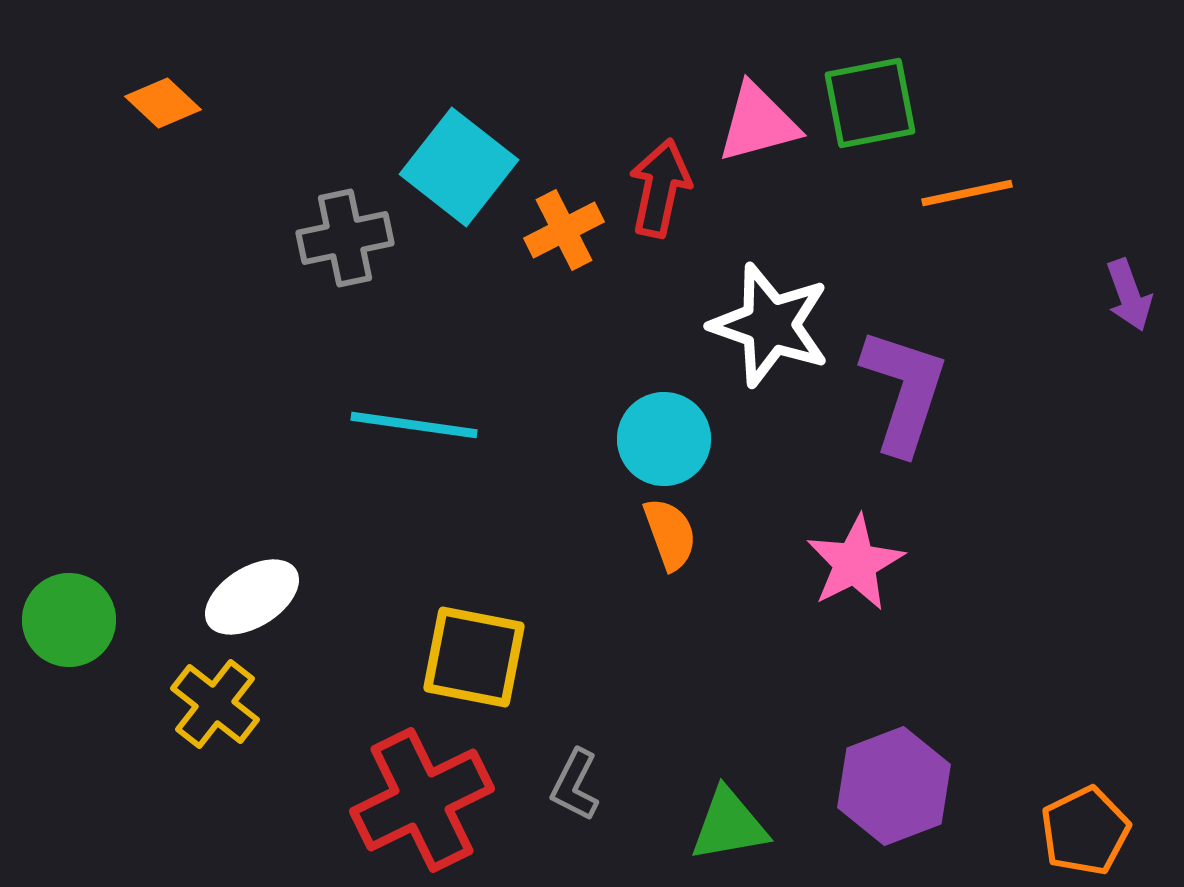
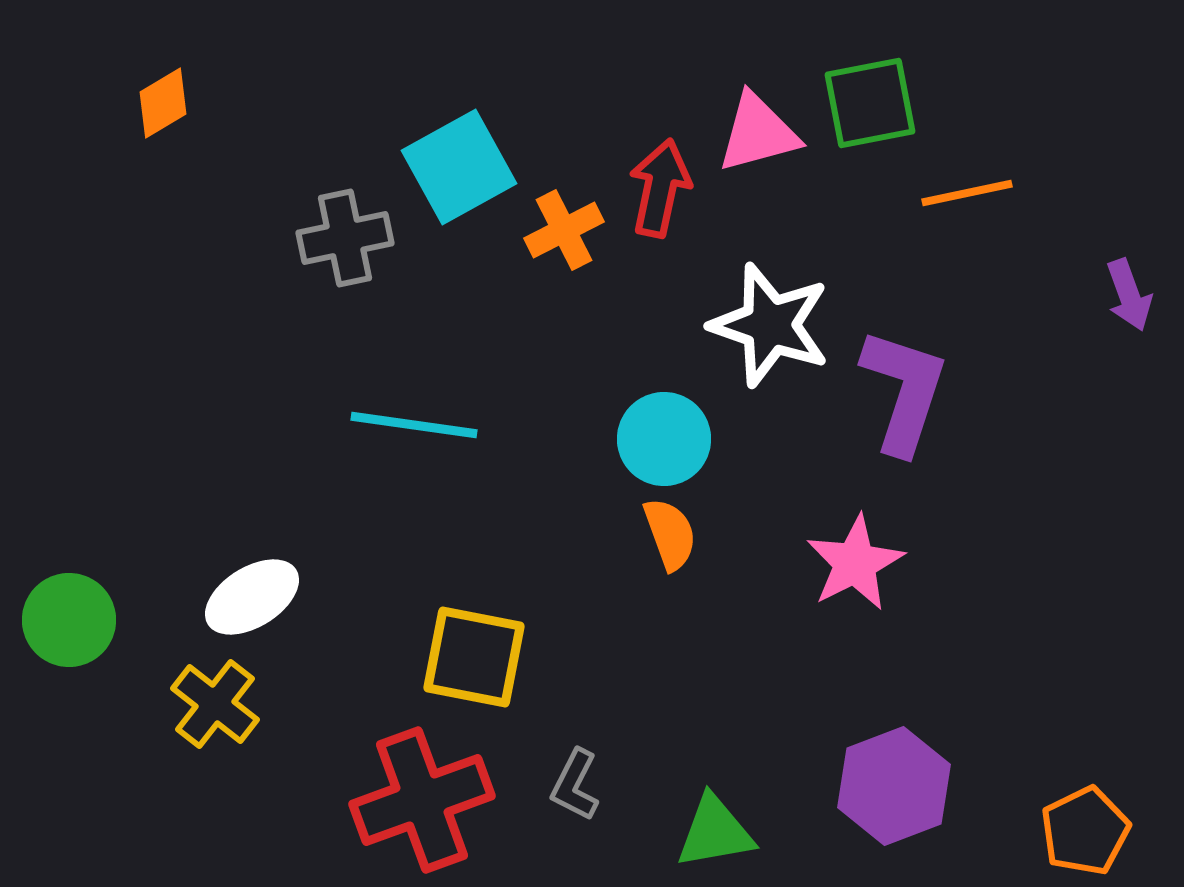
orange diamond: rotated 74 degrees counterclockwise
pink triangle: moved 10 px down
cyan square: rotated 23 degrees clockwise
red cross: rotated 6 degrees clockwise
green triangle: moved 14 px left, 7 px down
